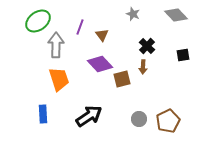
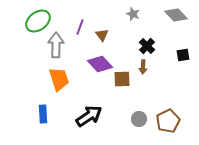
brown square: rotated 12 degrees clockwise
